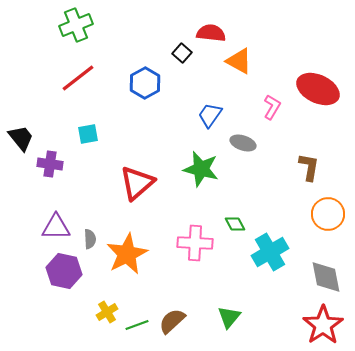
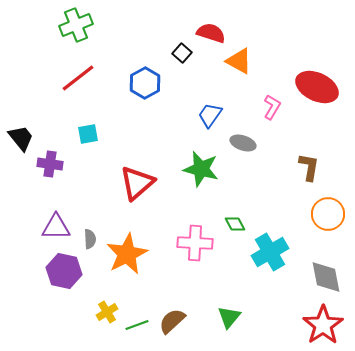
red semicircle: rotated 12 degrees clockwise
red ellipse: moved 1 px left, 2 px up
